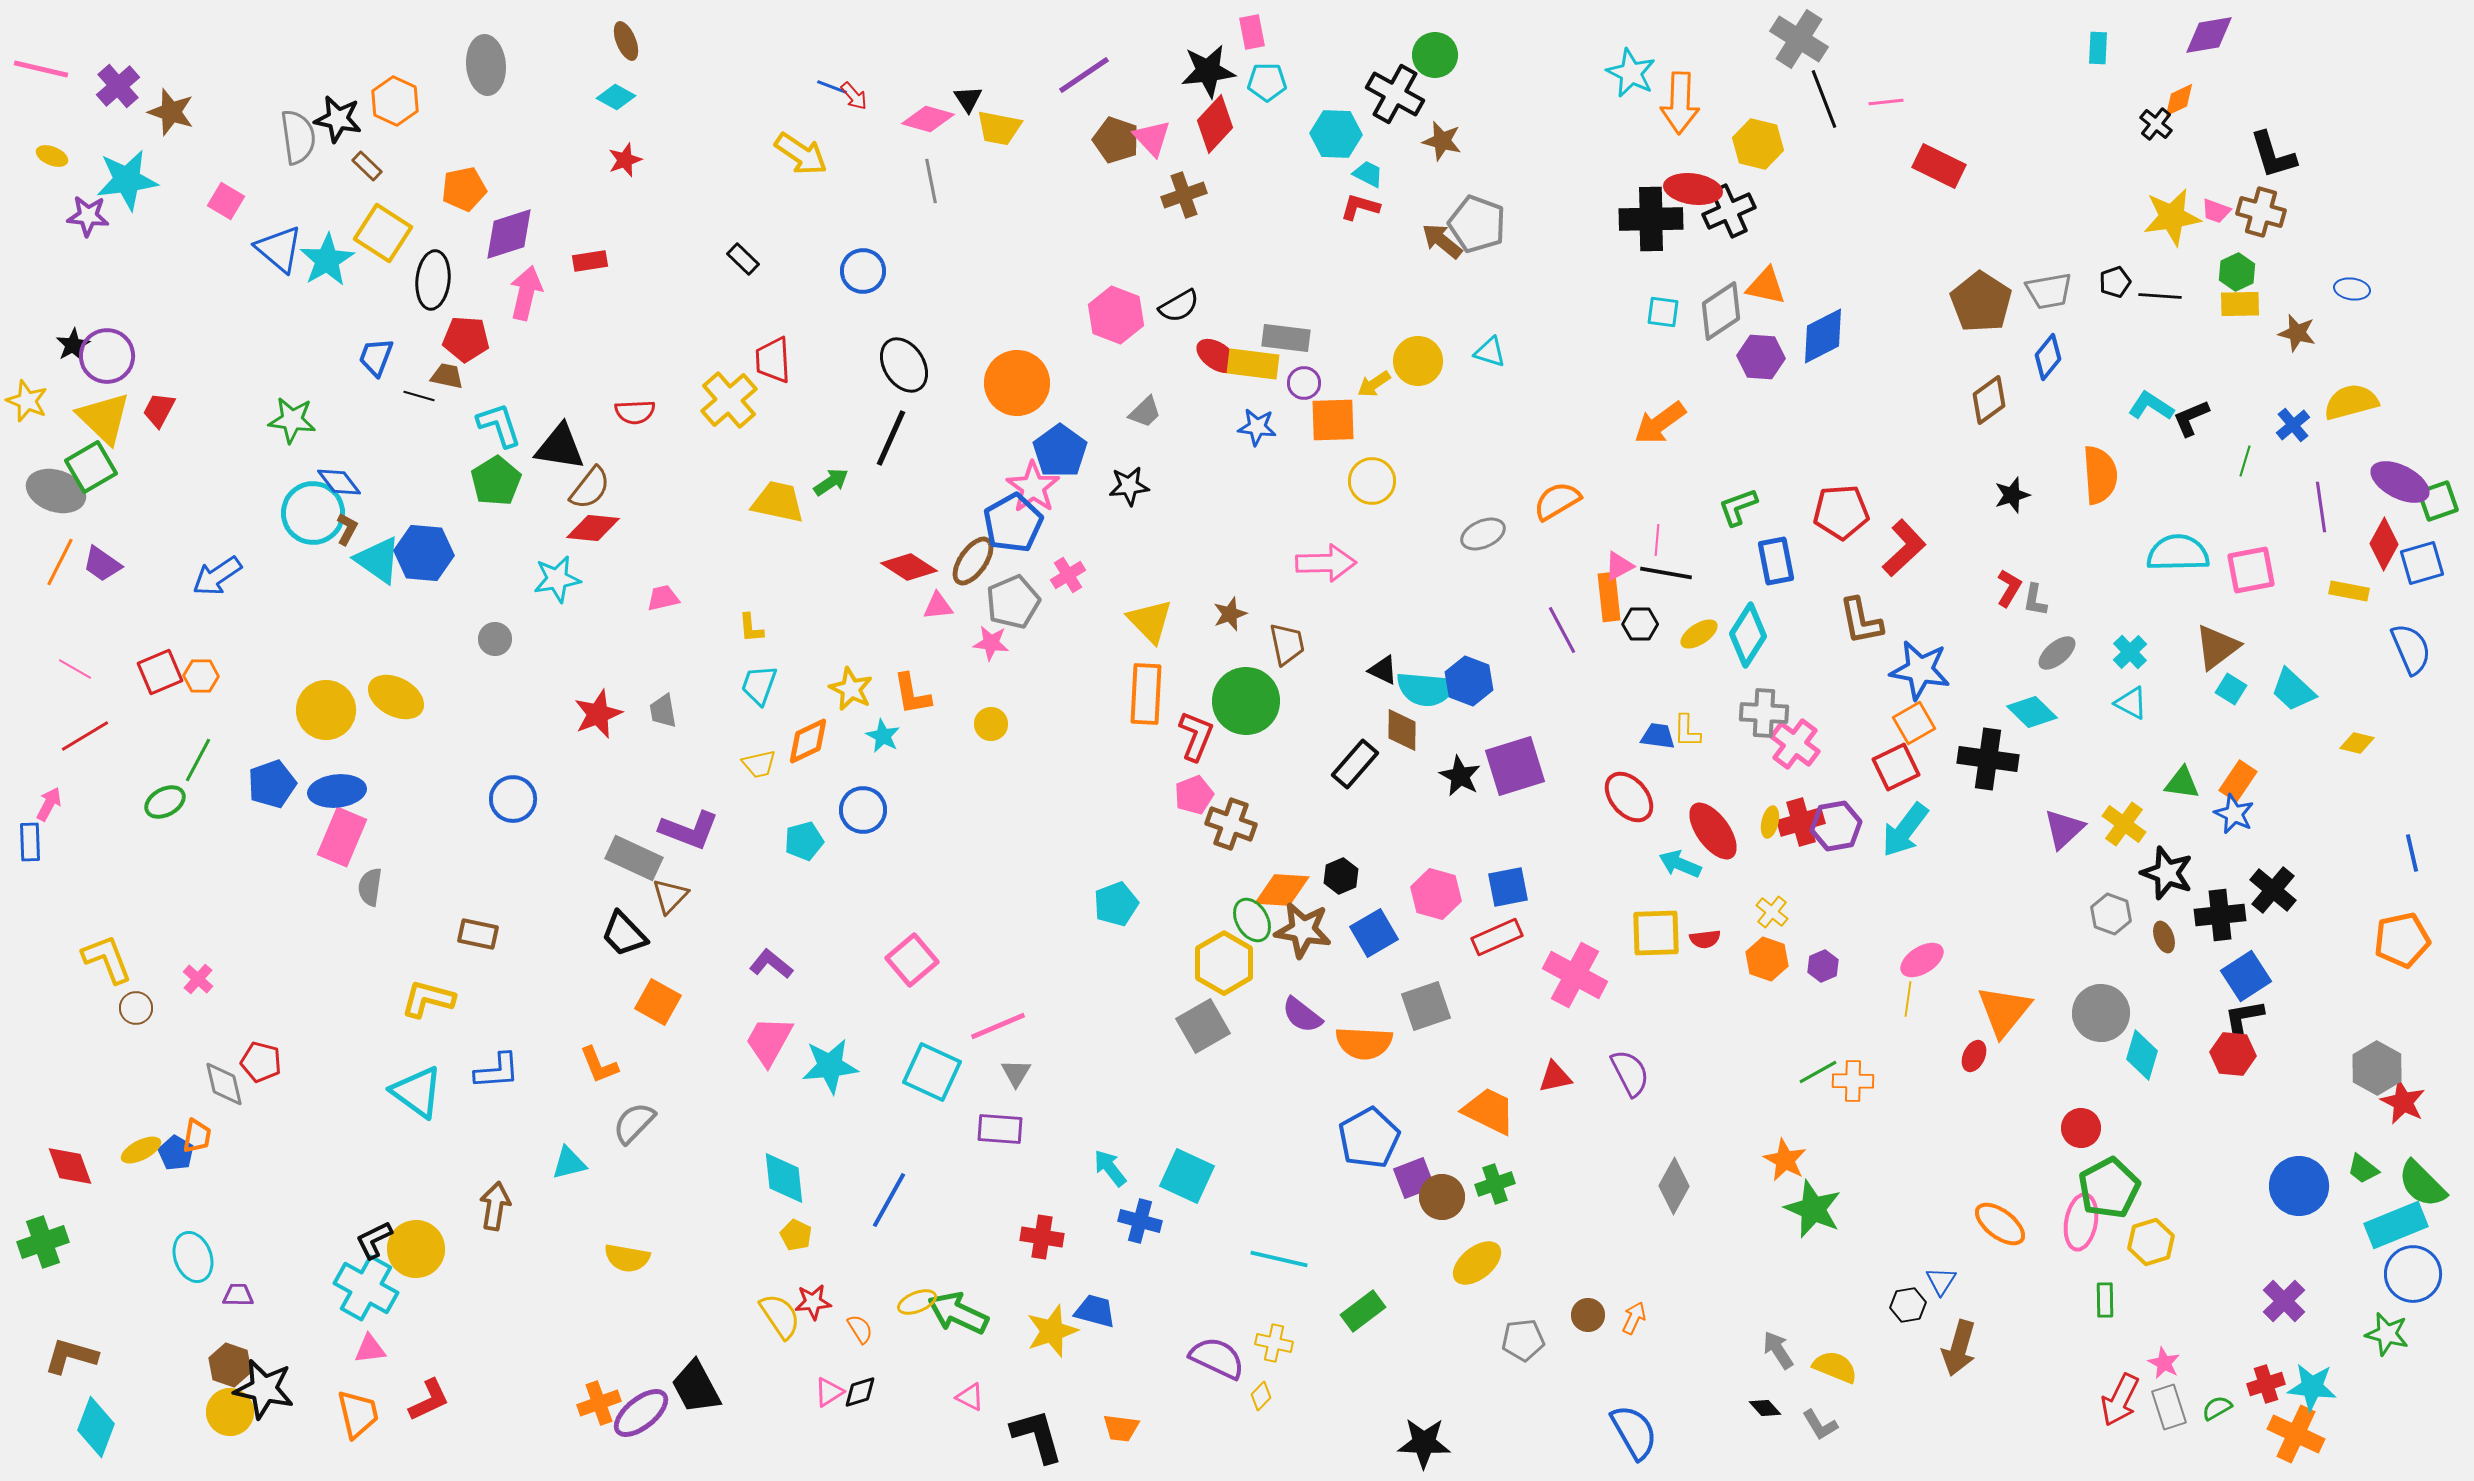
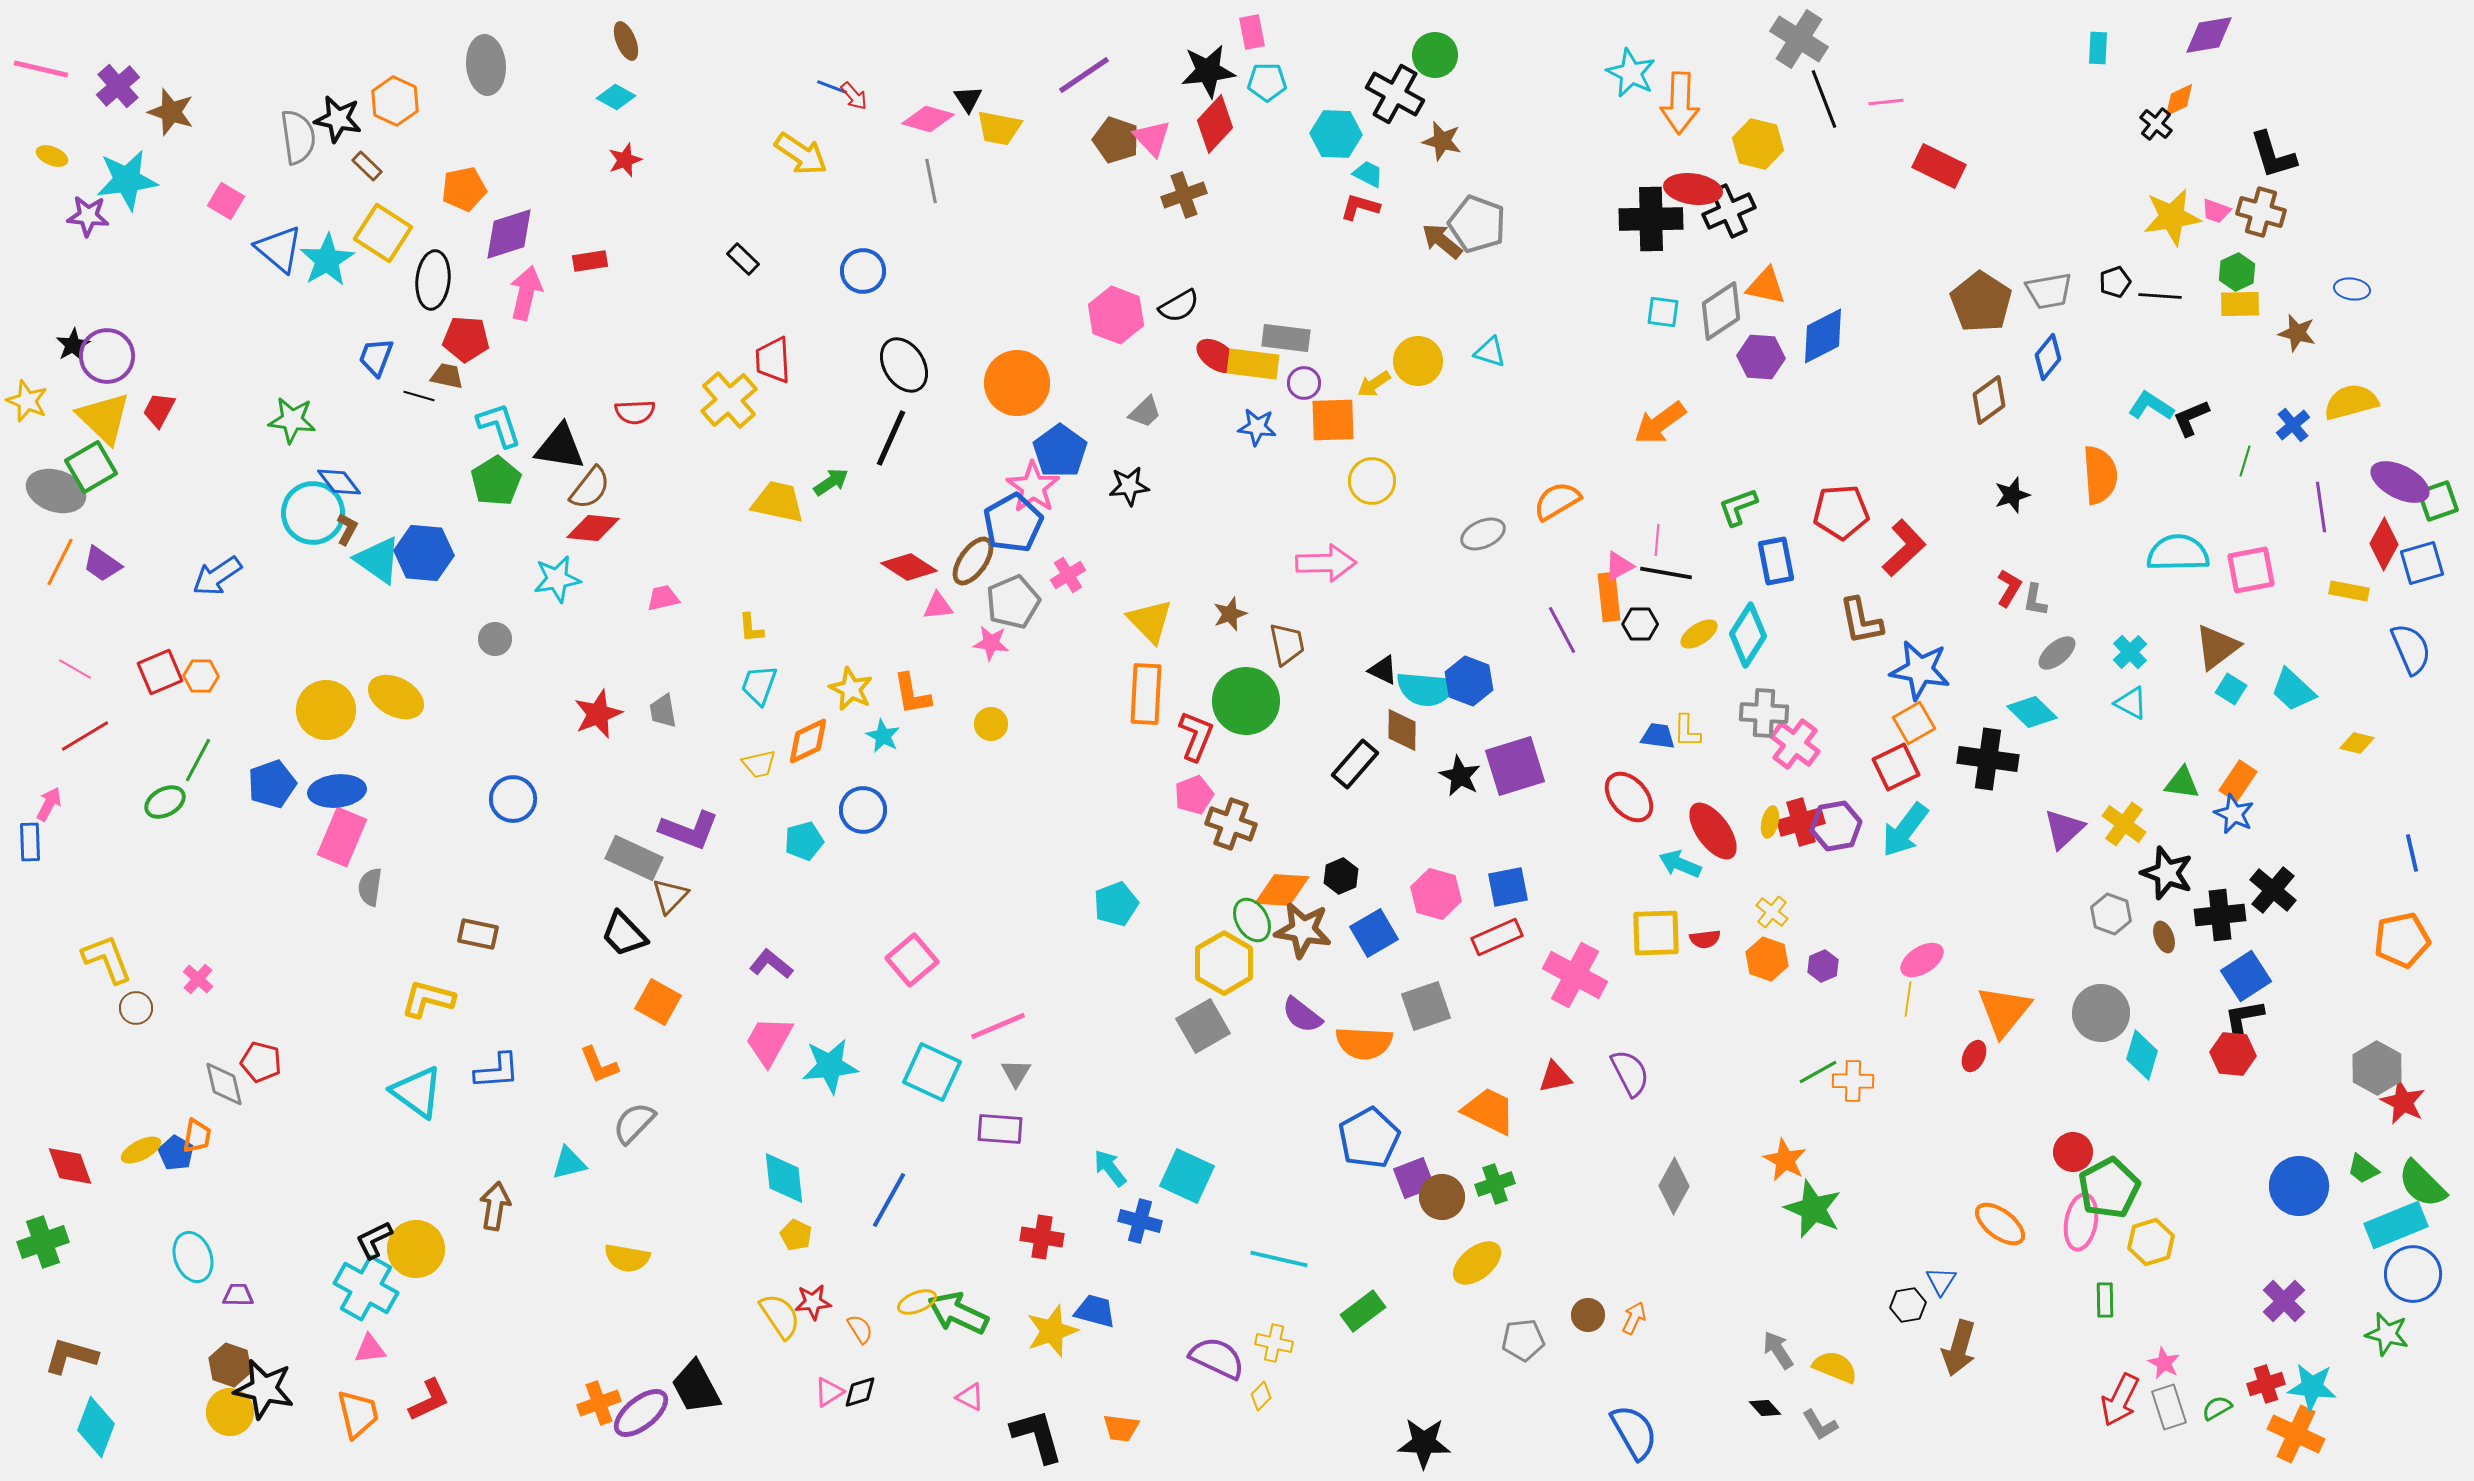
red circle at (2081, 1128): moved 8 px left, 24 px down
